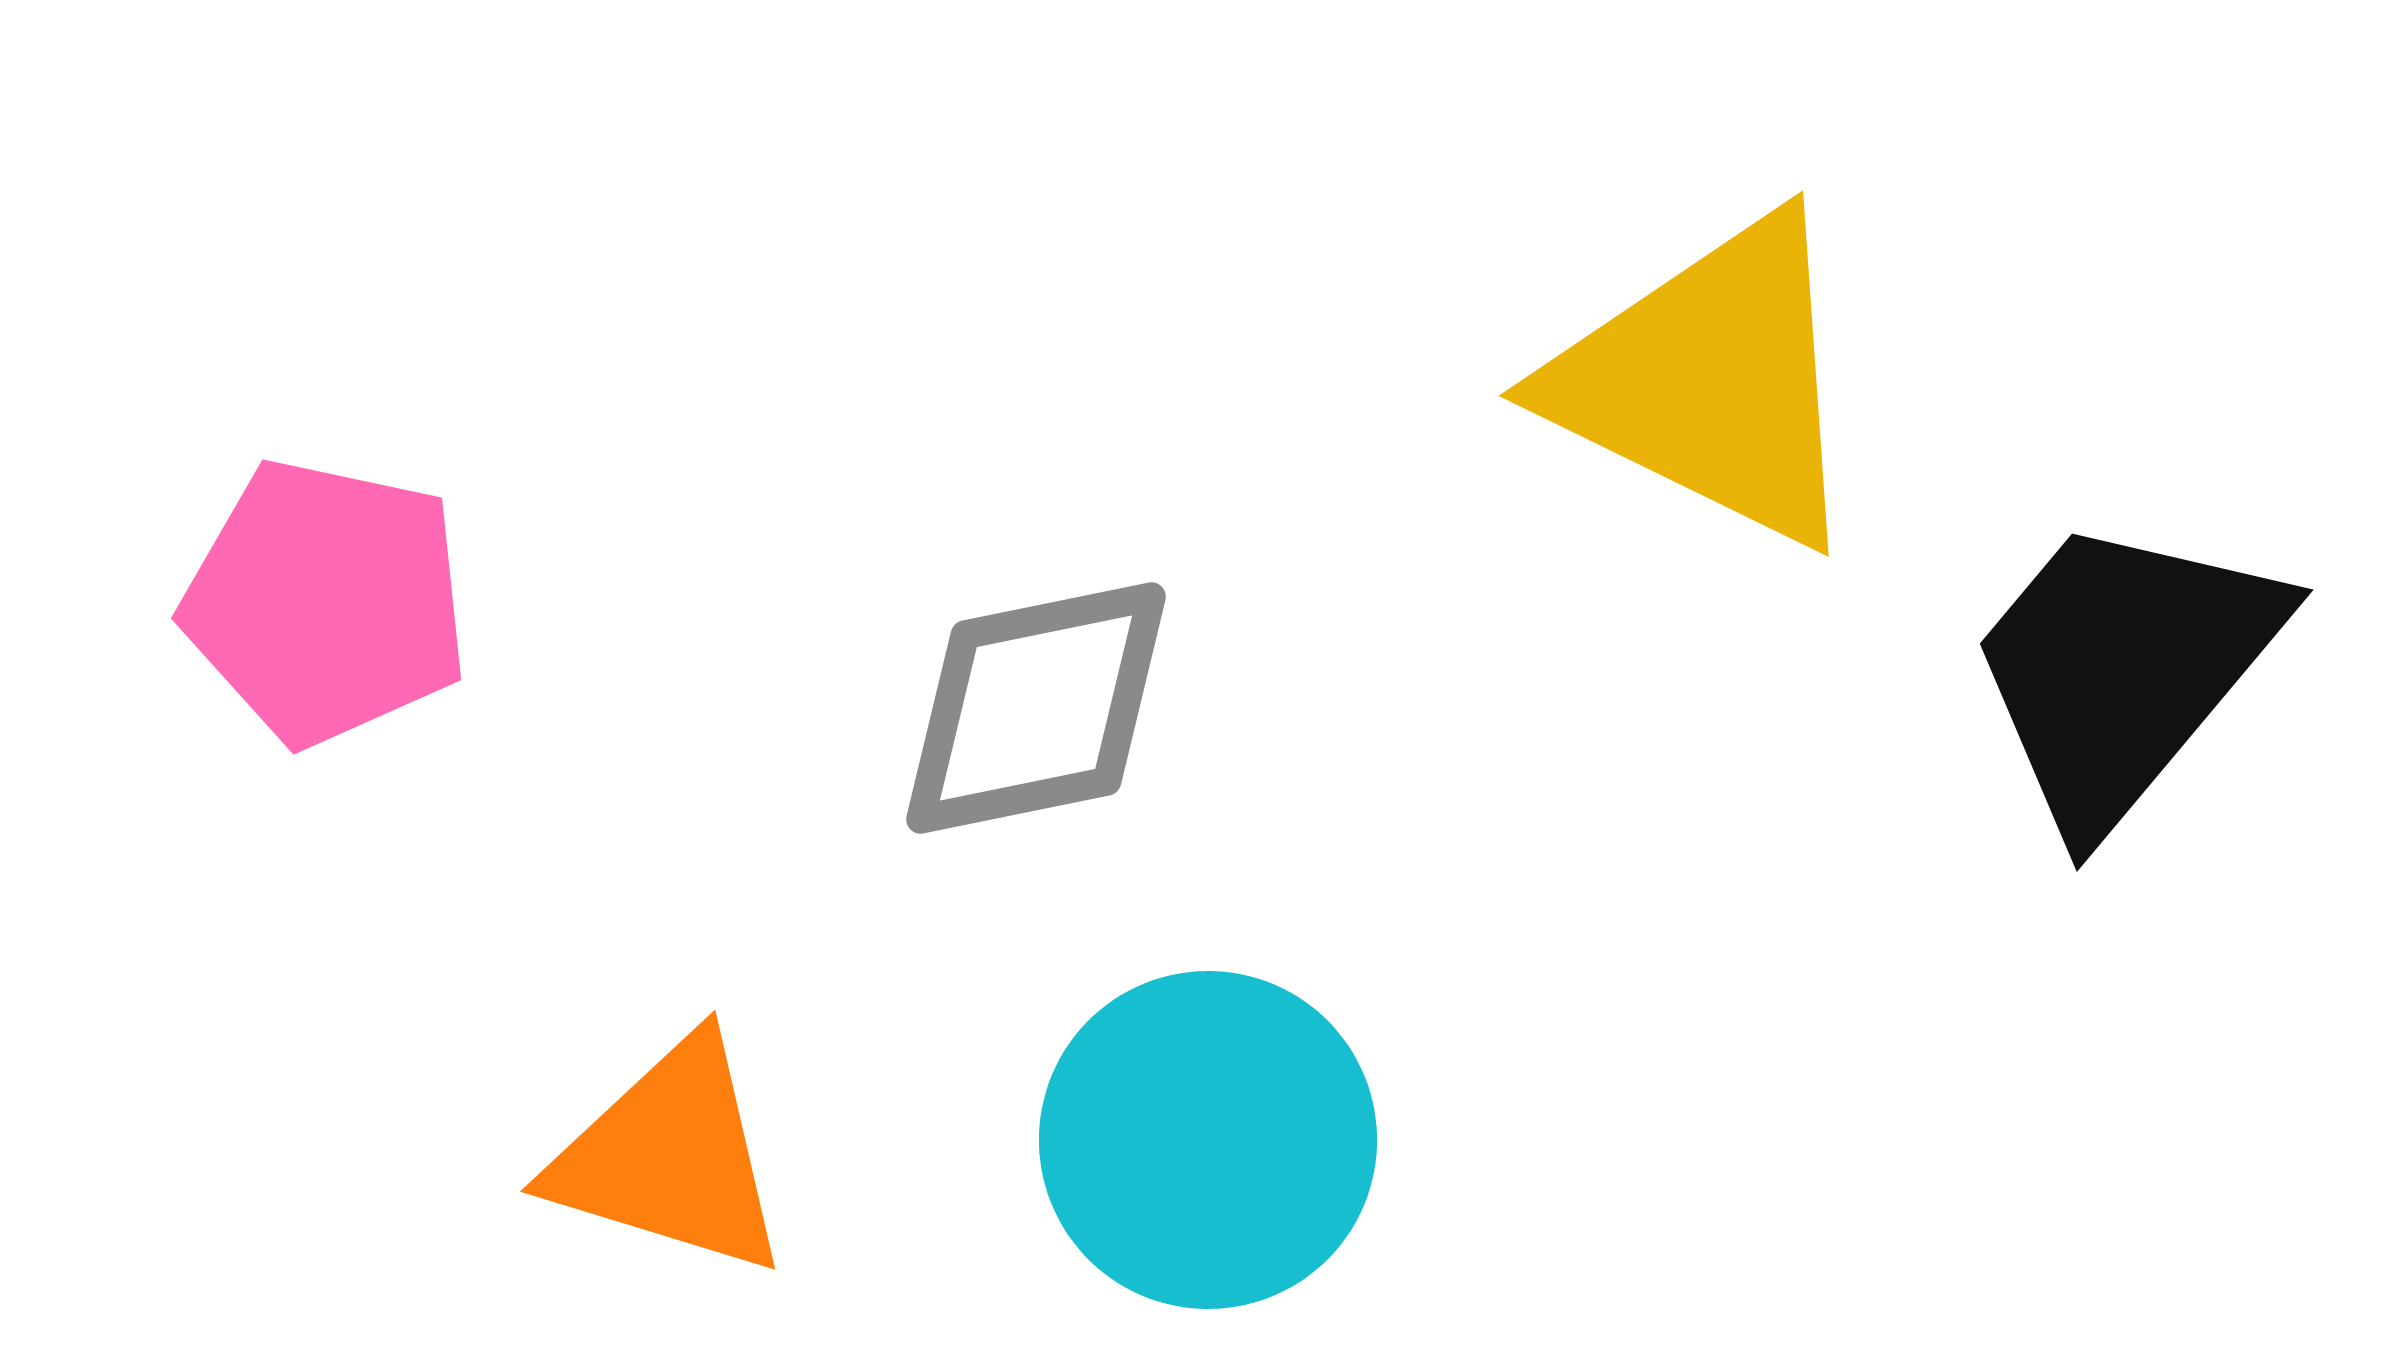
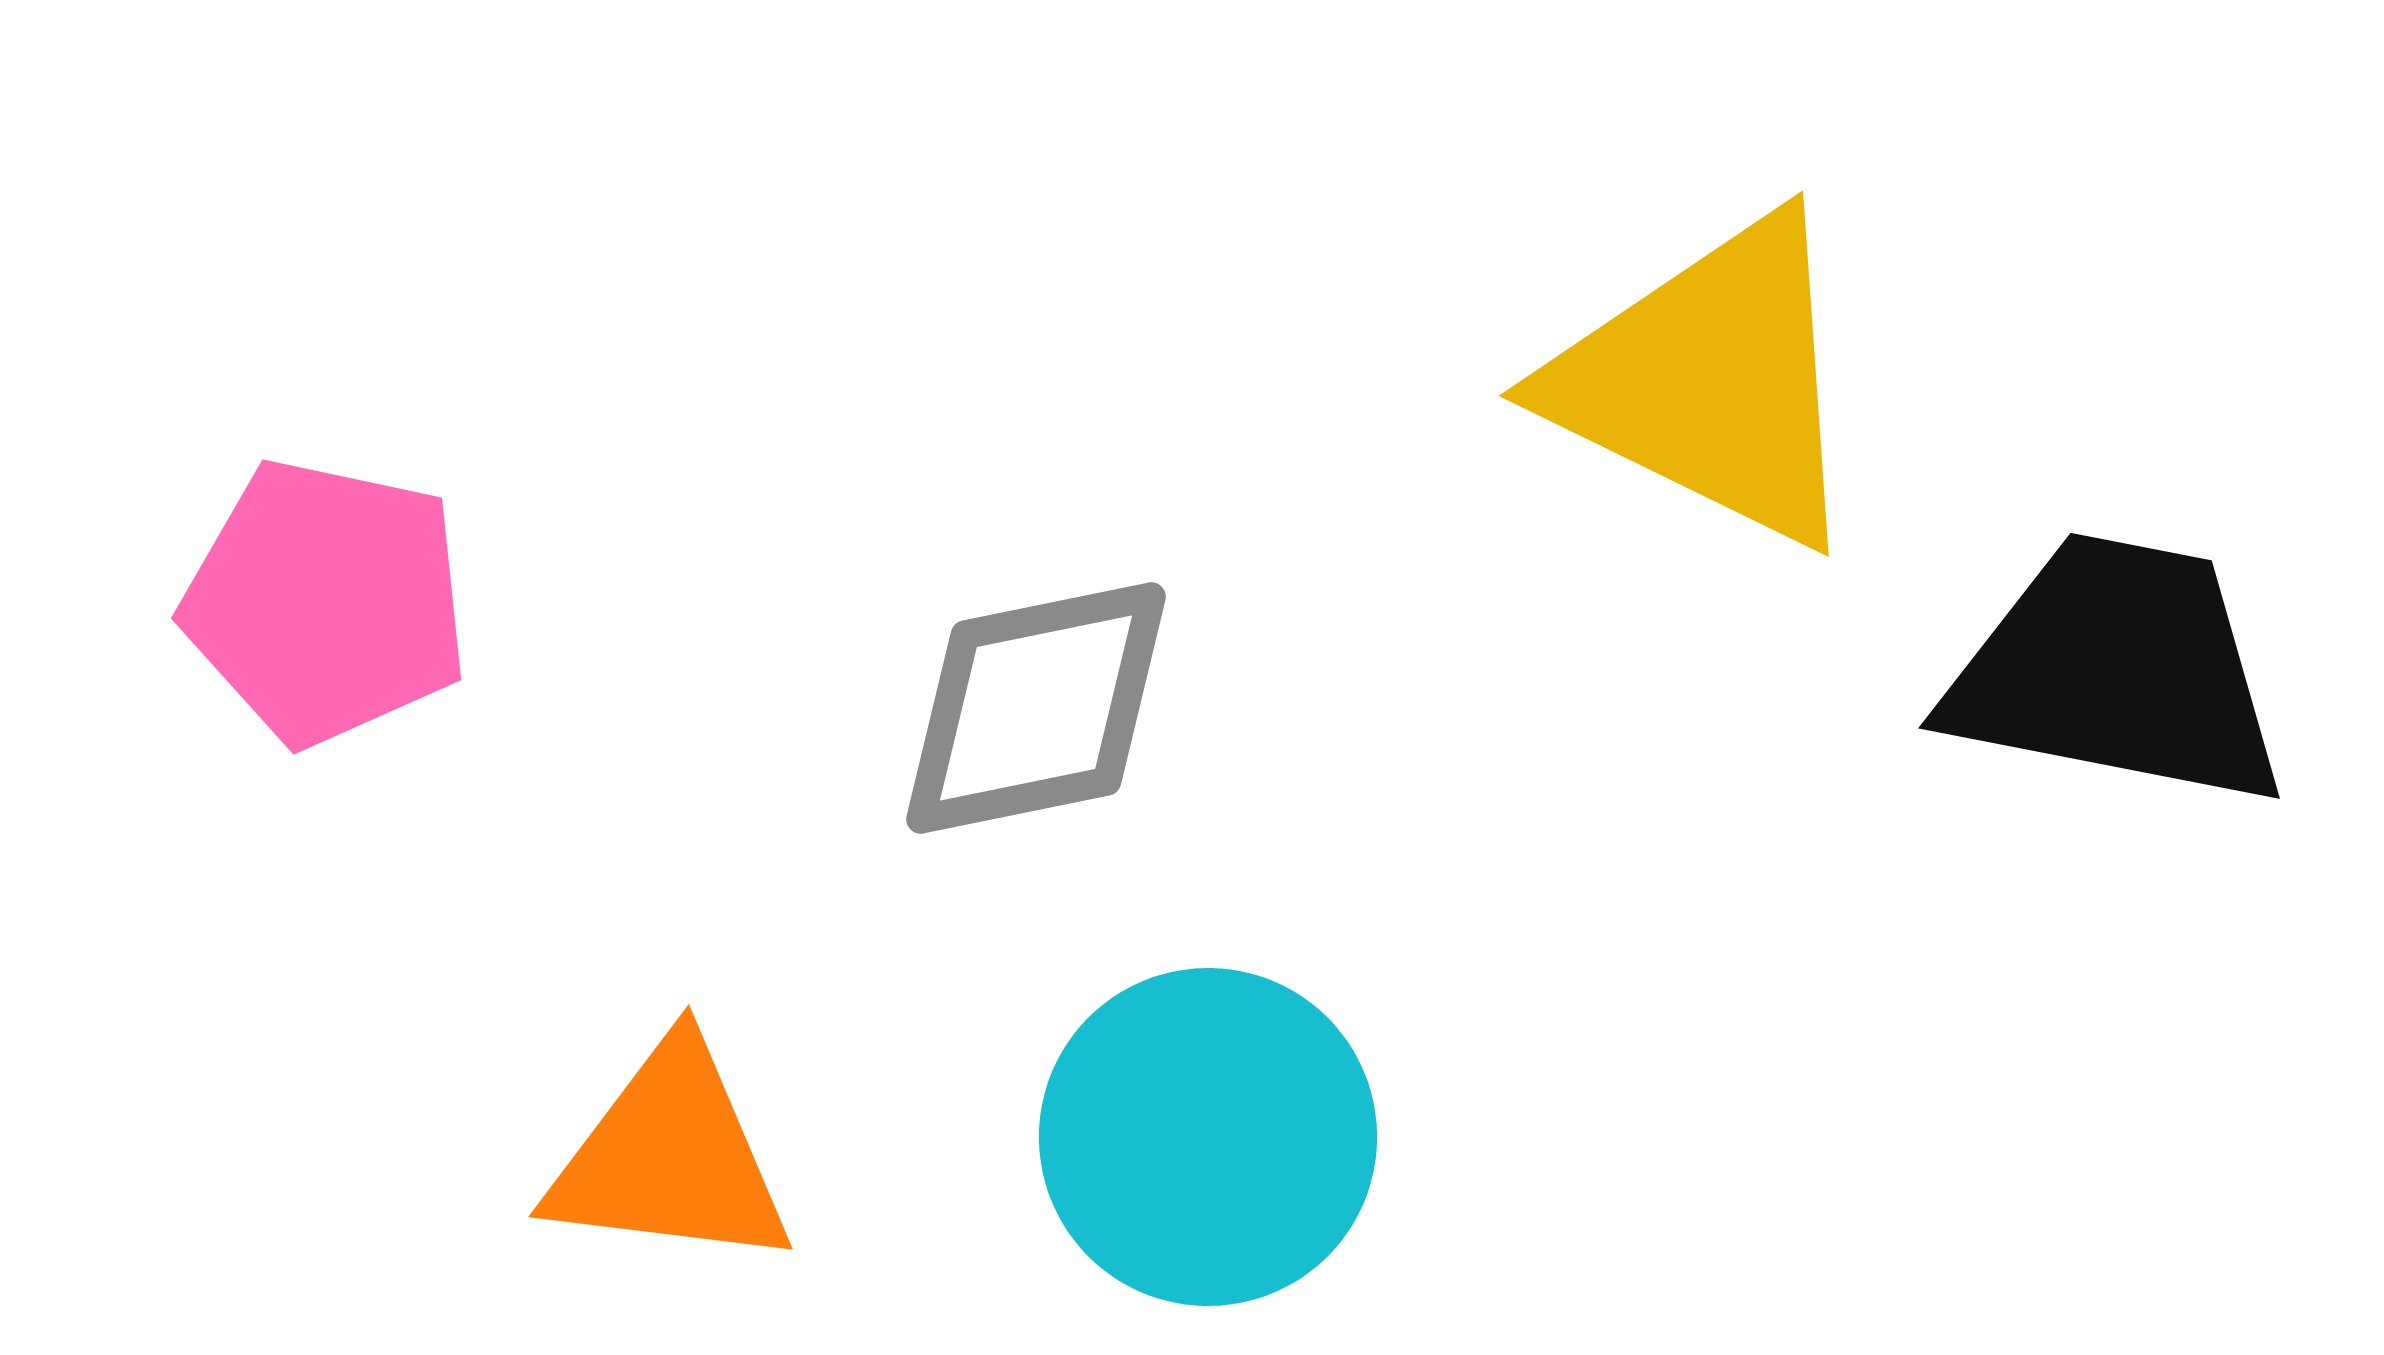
black trapezoid: moved 6 px left, 1 px down; rotated 61 degrees clockwise
cyan circle: moved 3 px up
orange triangle: rotated 10 degrees counterclockwise
